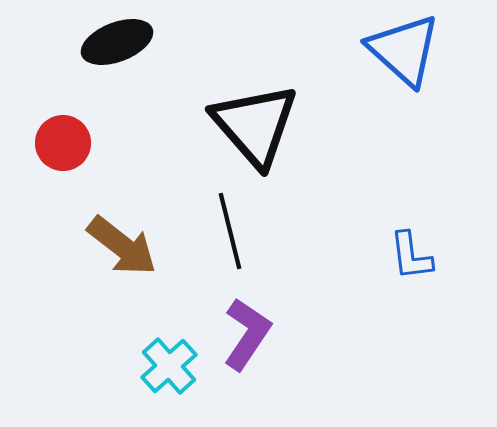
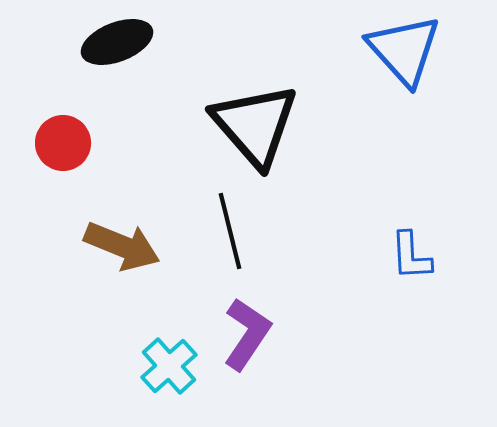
blue triangle: rotated 6 degrees clockwise
brown arrow: rotated 16 degrees counterclockwise
blue L-shape: rotated 4 degrees clockwise
